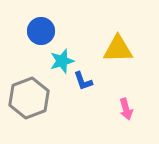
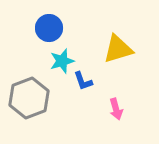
blue circle: moved 8 px right, 3 px up
yellow triangle: rotated 16 degrees counterclockwise
pink arrow: moved 10 px left
